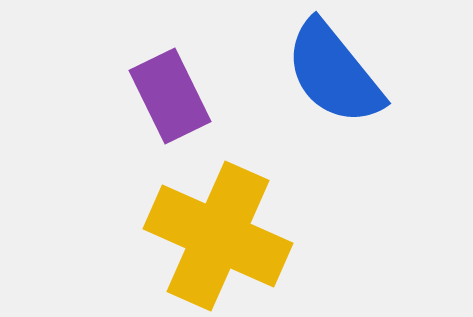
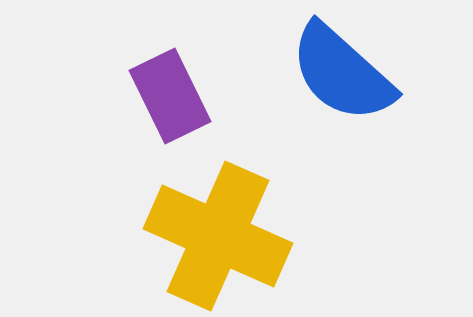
blue semicircle: moved 8 px right; rotated 9 degrees counterclockwise
